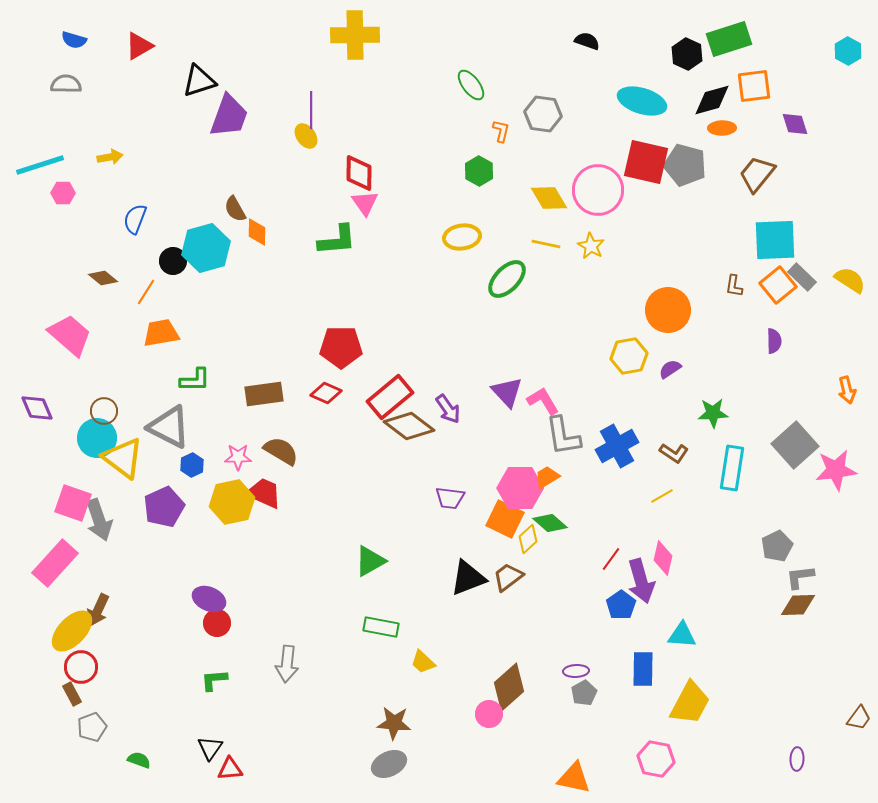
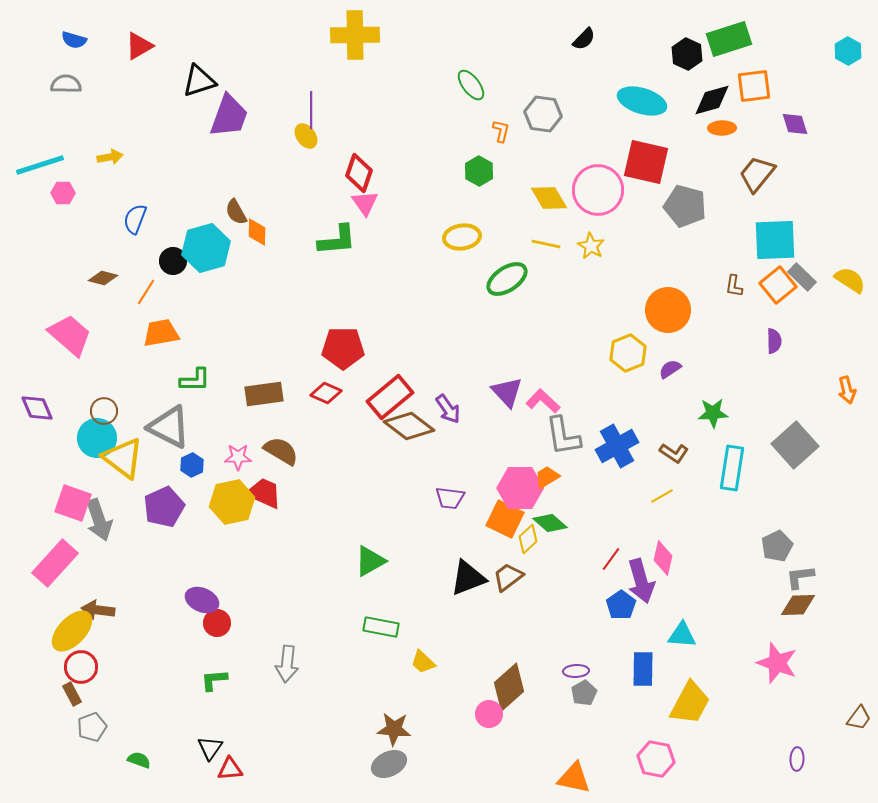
black semicircle at (587, 41): moved 3 px left, 2 px up; rotated 115 degrees clockwise
gray pentagon at (685, 165): moved 41 px down
red diamond at (359, 173): rotated 18 degrees clockwise
brown semicircle at (235, 209): moved 1 px right, 3 px down
brown diamond at (103, 278): rotated 24 degrees counterclockwise
green ellipse at (507, 279): rotated 12 degrees clockwise
red pentagon at (341, 347): moved 2 px right, 1 px down
yellow hexagon at (629, 356): moved 1 px left, 3 px up; rotated 12 degrees counterclockwise
pink L-shape at (543, 401): rotated 16 degrees counterclockwise
pink star at (836, 470): moved 59 px left, 193 px down; rotated 27 degrees clockwise
purple ellipse at (209, 599): moved 7 px left, 1 px down
brown arrow at (98, 610): rotated 72 degrees clockwise
brown star at (394, 723): moved 6 px down
